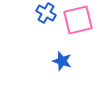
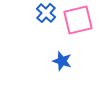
blue cross: rotated 12 degrees clockwise
